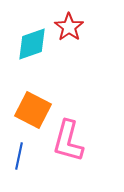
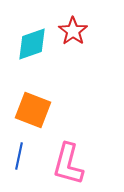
red star: moved 4 px right, 4 px down
orange square: rotated 6 degrees counterclockwise
pink L-shape: moved 23 px down
